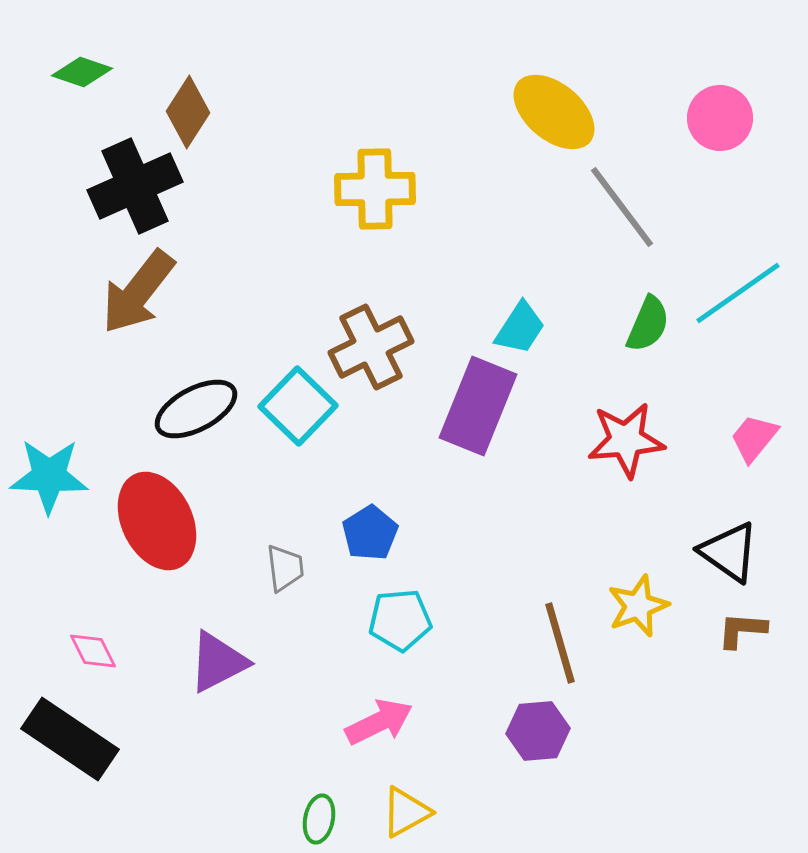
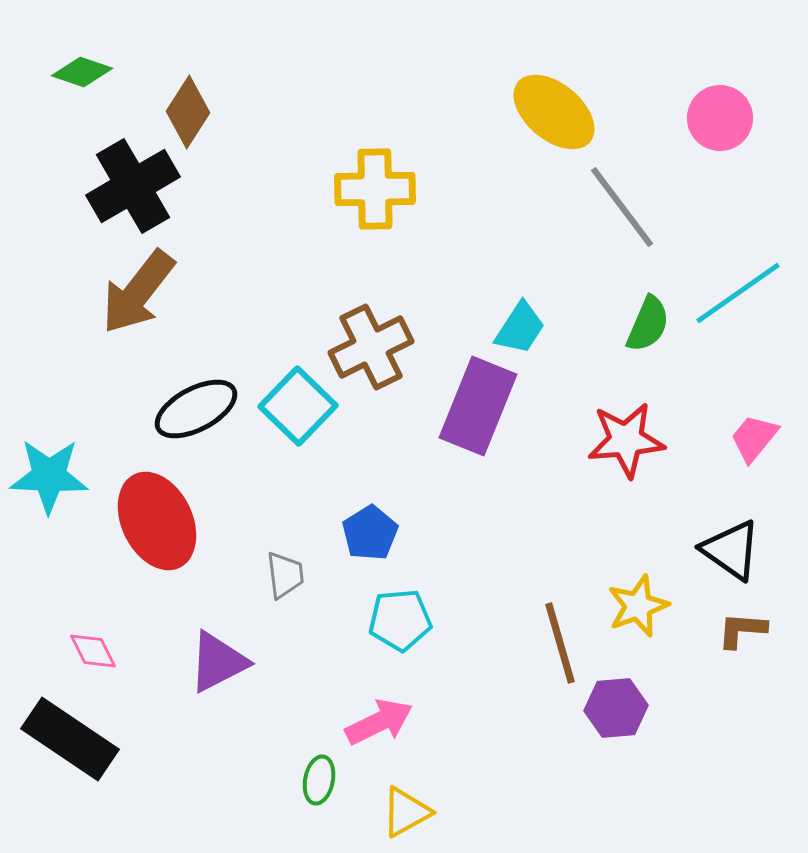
black cross: moved 2 px left; rotated 6 degrees counterclockwise
black triangle: moved 2 px right, 2 px up
gray trapezoid: moved 7 px down
purple hexagon: moved 78 px right, 23 px up
green ellipse: moved 39 px up
